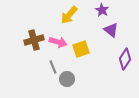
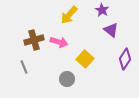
pink arrow: moved 1 px right
yellow square: moved 4 px right, 10 px down; rotated 30 degrees counterclockwise
gray line: moved 29 px left
